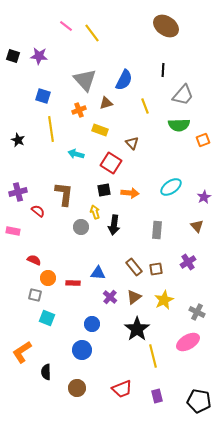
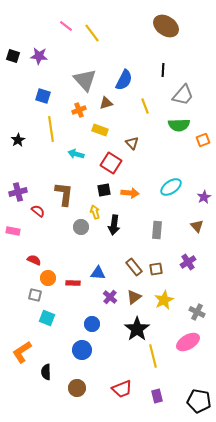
black star at (18, 140): rotated 16 degrees clockwise
